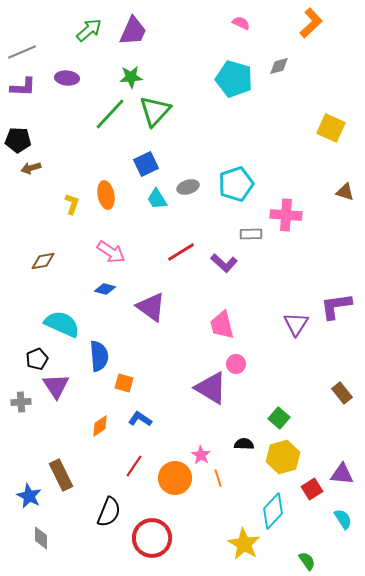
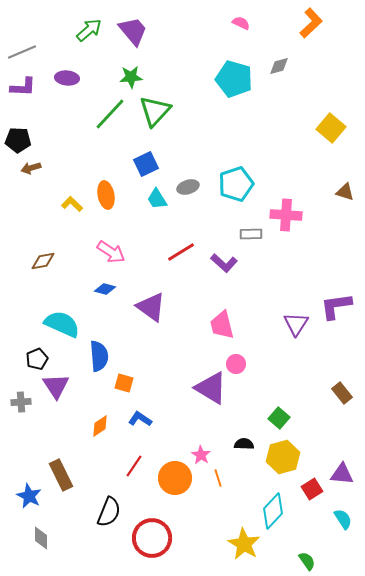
purple trapezoid at (133, 31): rotated 64 degrees counterclockwise
yellow square at (331, 128): rotated 16 degrees clockwise
yellow L-shape at (72, 204): rotated 65 degrees counterclockwise
